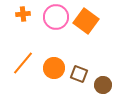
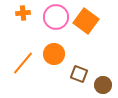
orange cross: moved 1 px up
orange circle: moved 14 px up
